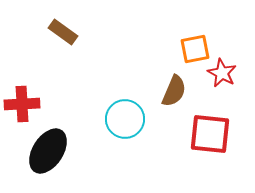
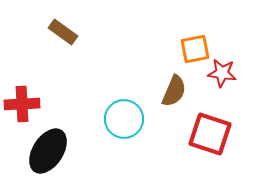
red star: rotated 20 degrees counterclockwise
cyan circle: moved 1 px left
red square: rotated 12 degrees clockwise
